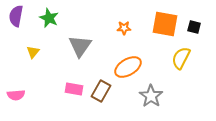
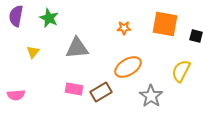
black square: moved 2 px right, 9 px down
gray triangle: moved 3 px left, 2 px down; rotated 50 degrees clockwise
yellow semicircle: moved 13 px down
brown rectangle: moved 1 px down; rotated 30 degrees clockwise
